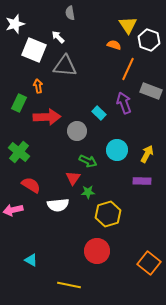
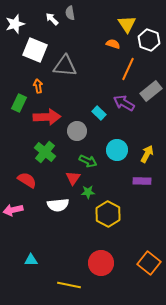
yellow triangle: moved 1 px left, 1 px up
white arrow: moved 6 px left, 18 px up
orange semicircle: moved 1 px left, 1 px up
white square: moved 1 px right
gray rectangle: rotated 60 degrees counterclockwise
purple arrow: rotated 40 degrees counterclockwise
green cross: moved 26 px right
red semicircle: moved 4 px left, 5 px up
yellow hexagon: rotated 15 degrees counterclockwise
red circle: moved 4 px right, 12 px down
cyan triangle: rotated 32 degrees counterclockwise
